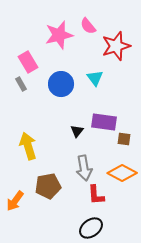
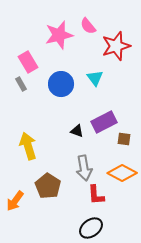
purple rectangle: rotated 35 degrees counterclockwise
black triangle: rotated 48 degrees counterclockwise
brown pentagon: rotated 30 degrees counterclockwise
